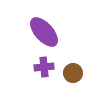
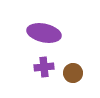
purple ellipse: moved 1 px down; rotated 36 degrees counterclockwise
